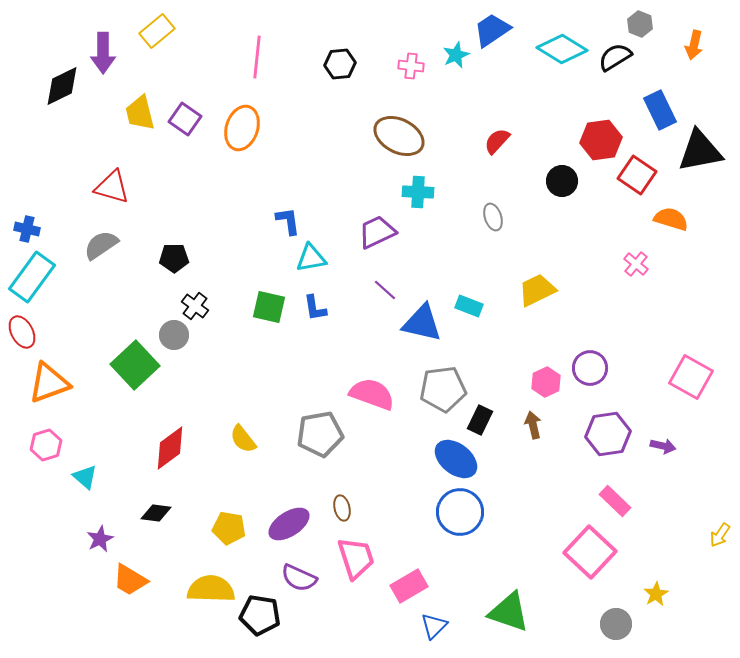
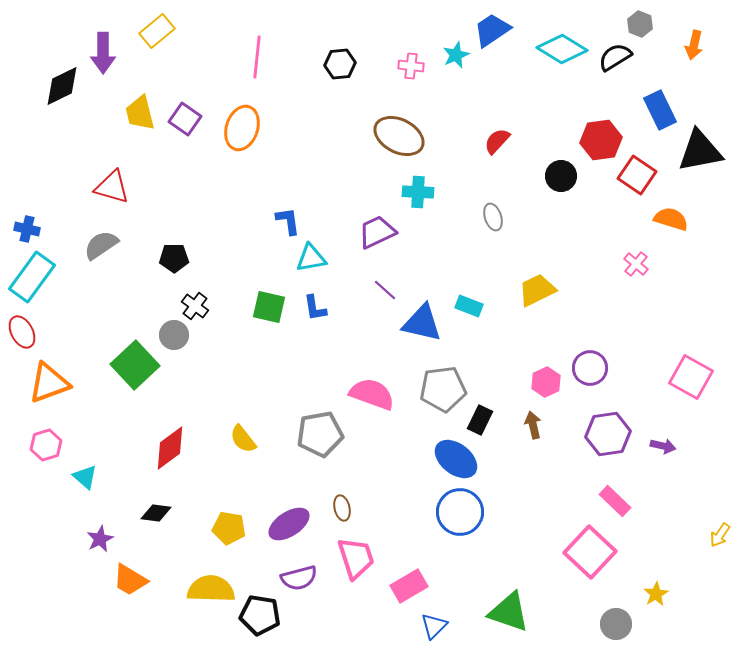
black circle at (562, 181): moved 1 px left, 5 px up
purple semicircle at (299, 578): rotated 39 degrees counterclockwise
